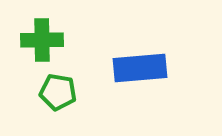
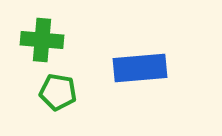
green cross: rotated 6 degrees clockwise
